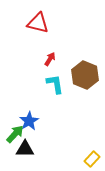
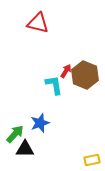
red arrow: moved 16 px right, 12 px down
cyan L-shape: moved 1 px left, 1 px down
blue star: moved 11 px right, 2 px down; rotated 12 degrees clockwise
yellow rectangle: moved 1 px down; rotated 35 degrees clockwise
